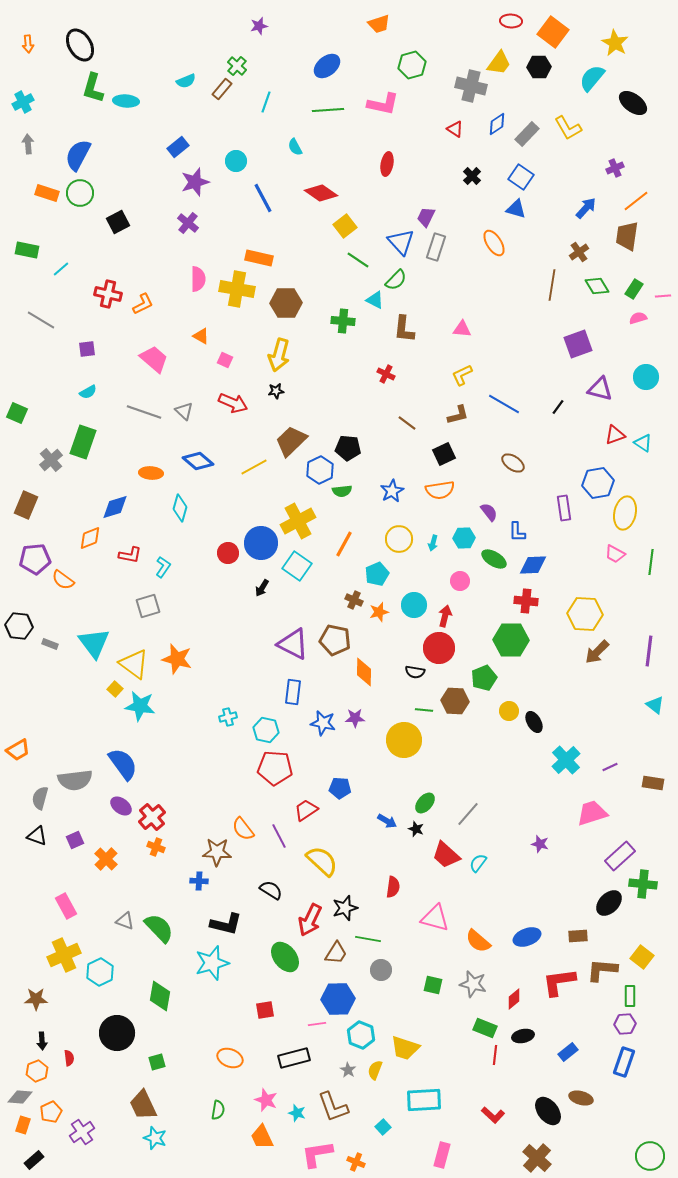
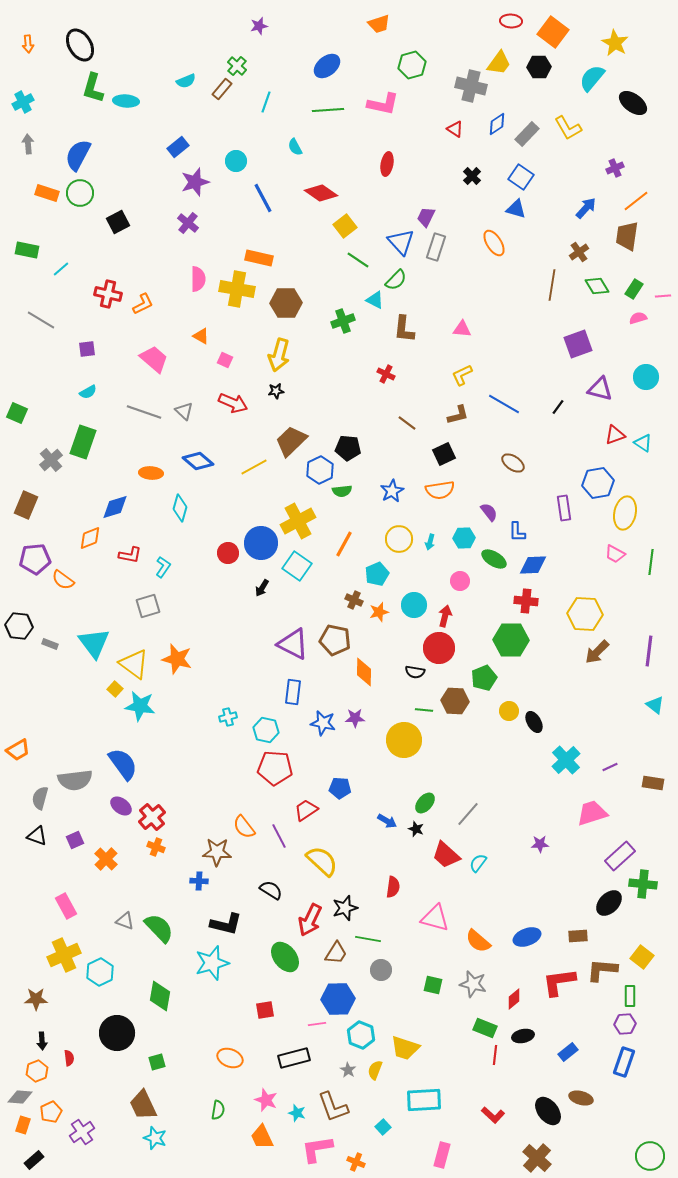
green cross at (343, 321): rotated 25 degrees counterclockwise
cyan arrow at (433, 543): moved 3 px left, 1 px up
orange semicircle at (243, 829): moved 1 px right, 2 px up
purple star at (540, 844): rotated 18 degrees counterclockwise
pink L-shape at (317, 1154): moved 5 px up
